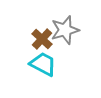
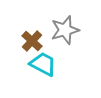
brown cross: moved 10 px left, 2 px down
